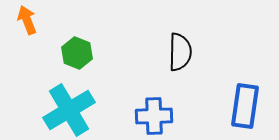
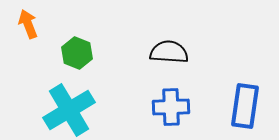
orange arrow: moved 1 px right, 4 px down
black semicircle: moved 11 px left; rotated 87 degrees counterclockwise
blue cross: moved 17 px right, 9 px up
